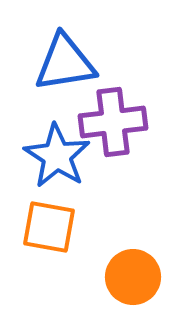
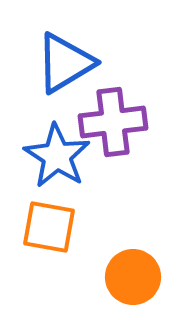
blue triangle: rotated 22 degrees counterclockwise
